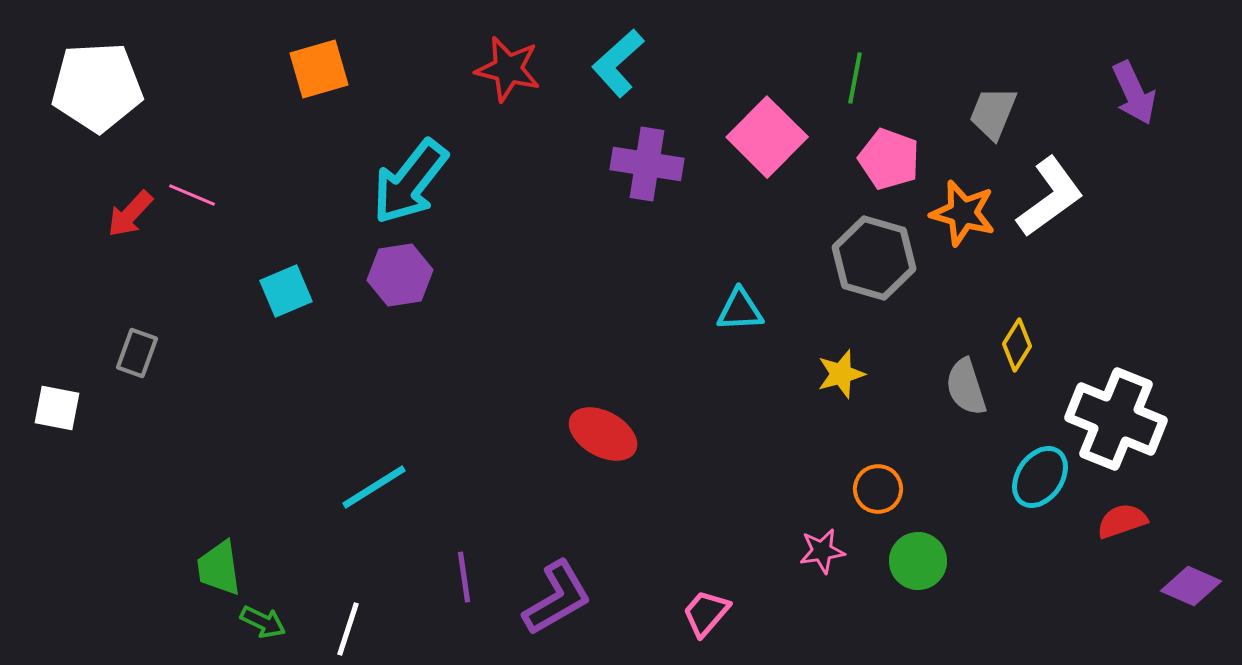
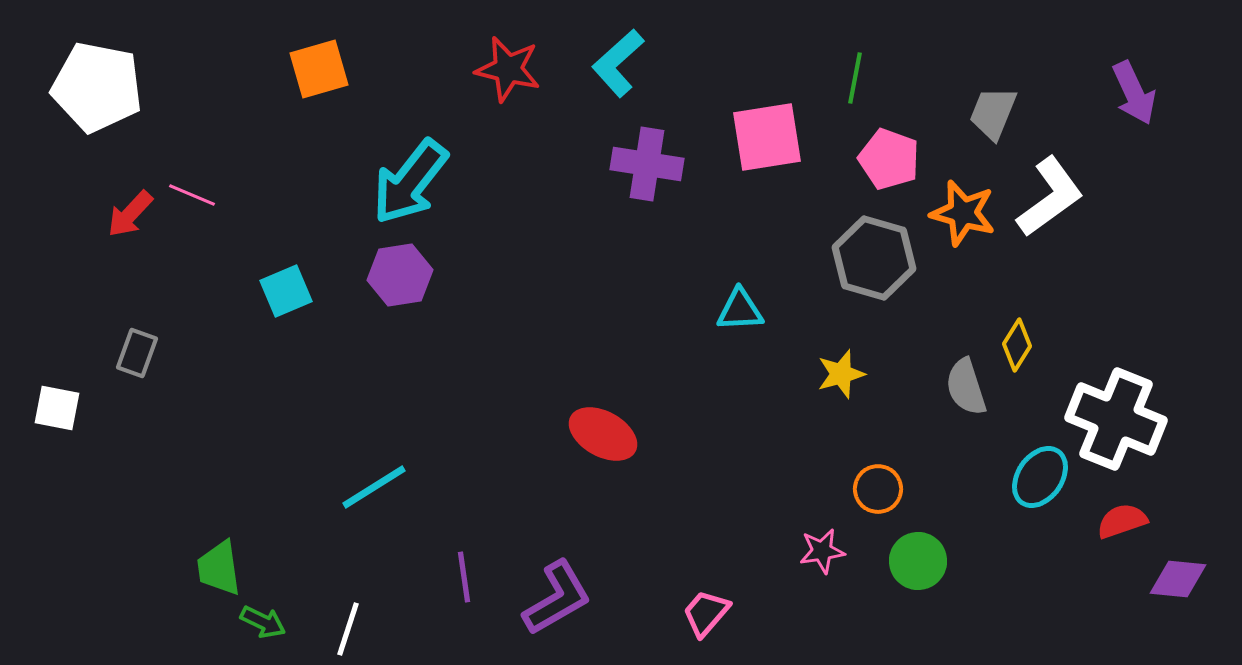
white pentagon: rotated 14 degrees clockwise
pink square: rotated 36 degrees clockwise
purple diamond: moved 13 px left, 7 px up; rotated 18 degrees counterclockwise
